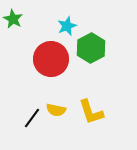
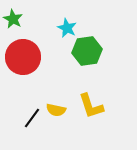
cyan star: moved 2 px down; rotated 24 degrees counterclockwise
green hexagon: moved 4 px left, 3 px down; rotated 20 degrees clockwise
red circle: moved 28 px left, 2 px up
yellow L-shape: moved 6 px up
